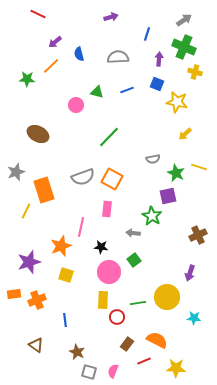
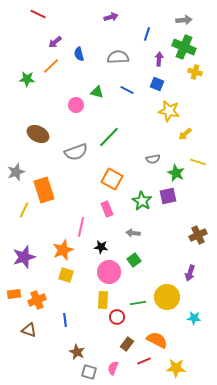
gray arrow at (184, 20): rotated 28 degrees clockwise
blue line at (127, 90): rotated 48 degrees clockwise
yellow star at (177, 102): moved 8 px left, 9 px down
yellow line at (199, 167): moved 1 px left, 5 px up
gray semicircle at (83, 177): moved 7 px left, 25 px up
pink rectangle at (107, 209): rotated 28 degrees counterclockwise
yellow line at (26, 211): moved 2 px left, 1 px up
green star at (152, 216): moved 10 px left, 15 px up
orange star at (61, 246): moved 2 px right, 4 px down
purple star at (29, 262): moved 5 px left, 5 px up
brown triangle at (36, 345): moved 7 px left, 15 px up; rotated 14 degrees counterclockwise
pink semicircle at (113, 371): moved 3 px up
